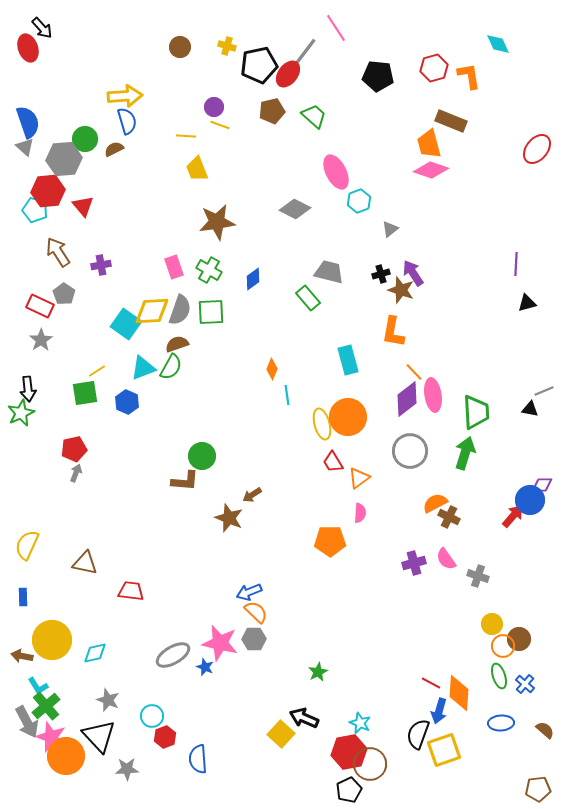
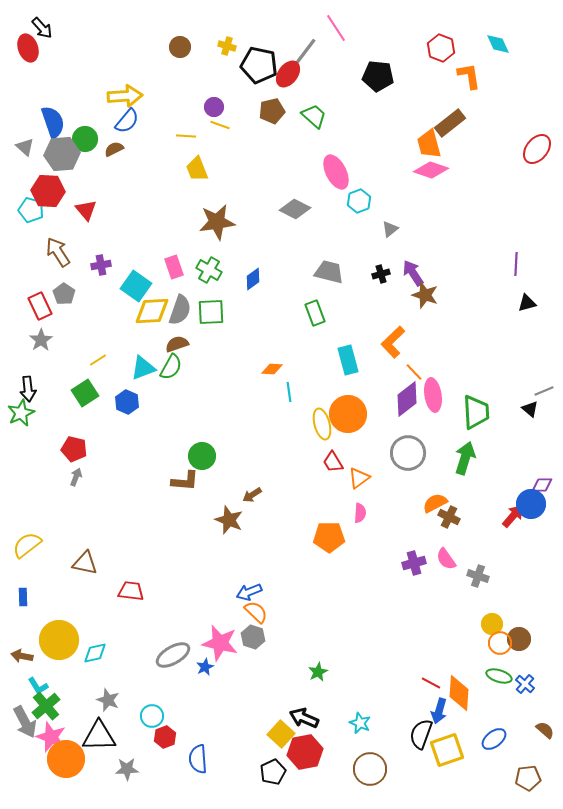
black pentagon at (259, 65): rotated 24 degrees clockwise
red hexagon at (434, 68): moved 7 px right, 20 px up; rotated 24 degrees counterclockwise
blue semicircle at (127, 121): rotated 56 degrees clockwise
brown rectangle at (451, 121): moved 1 px left, 2 px down; rotated 60 degrees counterclockwise
blue semicircle at (28, 122): moved 25 px right
gray hexagon at (64, 159): moved 2 px left, 5 px up
red hexagon at (48, 191): rotated 8 degrees clockwise
red triangle at (83, 206): moved 3 px right, 4 px down
cyan pentagon at (35, 210): moved 4 px left
brown star at (401, 290): moved 24 px right, 5 px down
green rectangle at (308, 298): moved 7 px right, 15 px down; rotated 20 degrees clockwise
red rectangle at (40, 306): rotated 40 degrees clockwise
cyan square at (126, 324): moved 10 px right, 38 px up
orange L-shape at (393, 332): moved 10 px down; rotated 36 degrees clockwise
orange diamond at (272, 369): rotated 70 degrees clockwise
yellow line at (97, 371): moved 1 px right, 11 px up
green square at (85, 393): rotated 24 degrees counterclockwise
cyan line at (287, 395): moved 2 px right, 3 px up
black triangle at (530, 409): rotated 30 degrees clockwise
orange circle at (348, 417): moved 3 px up
red pentagon at (74, 449): rotated 25 degrees clockwise
gray circle at (410, 451): moved 2 px left, 2 px down
green arrow at (465, 453): moved 5 px down
gray arrow at (76, 473): moved 4 px down
blue circle at (530, 500): moved 1 px right, 4 px down
brown star at (229, 518): moved 2 px down
orange pentagon at (330, 541): moved 1 px left, 4 px up
yellow semicircle at (27, 545): rotated 28 degrees clockwise
gray hexagon at (254, 639): moved 1 px left, 2 px up; rotated 20 degrees clockwise
yellow circle at (52, 640): moved 7 px right
orange circle at (503, 646): moved 3 px left, 3 px up
blue star at (205, 667): rotated 24 degrees clockwise
green ellipse at (499, 676): rotated 55 degrees counterclockwise
gray arrow at (27, 722): moved 2 px left
blue ellipse at (501, 723): moved 7 px left, 16 px down; rotated 35 degrees counterclockwise
black semicircle at (418, 734): moved 3 px right
black triangle at (99, 736): rotated 48 degrees counterclockwise
yellow square at (444, 750): moved 3 px right
red hexagon at (349, 752): moved 44 px left
orange circle at (66, 756): moved 3 px down
brown circle at (370, 764): moved 5 px down
brown pentagon at (538, 789): moved 10 px left, 11 px up
black pentagon at (349, 790): moved 76 px left, 18 px up
